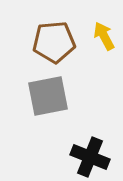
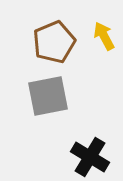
brown pentagon: rotated 18 degrees counterclockwise
black cross: rotated 9 degrees clockwise
